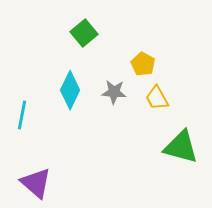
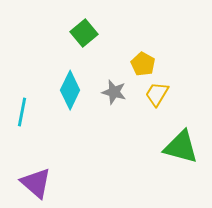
gray star: rotated 10 degrees clockwise
yellow trapezoid: moved 4 px up; rotated 60 degrees clockwise
cyan line: moved 3 px up
